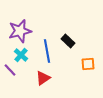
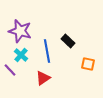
purple star: rotated 30 degrees clockwise
orange square: rotated 16 degrees clockwise
